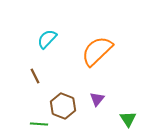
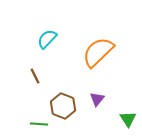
orange semicircle: moved 1 px right, 1 px down
